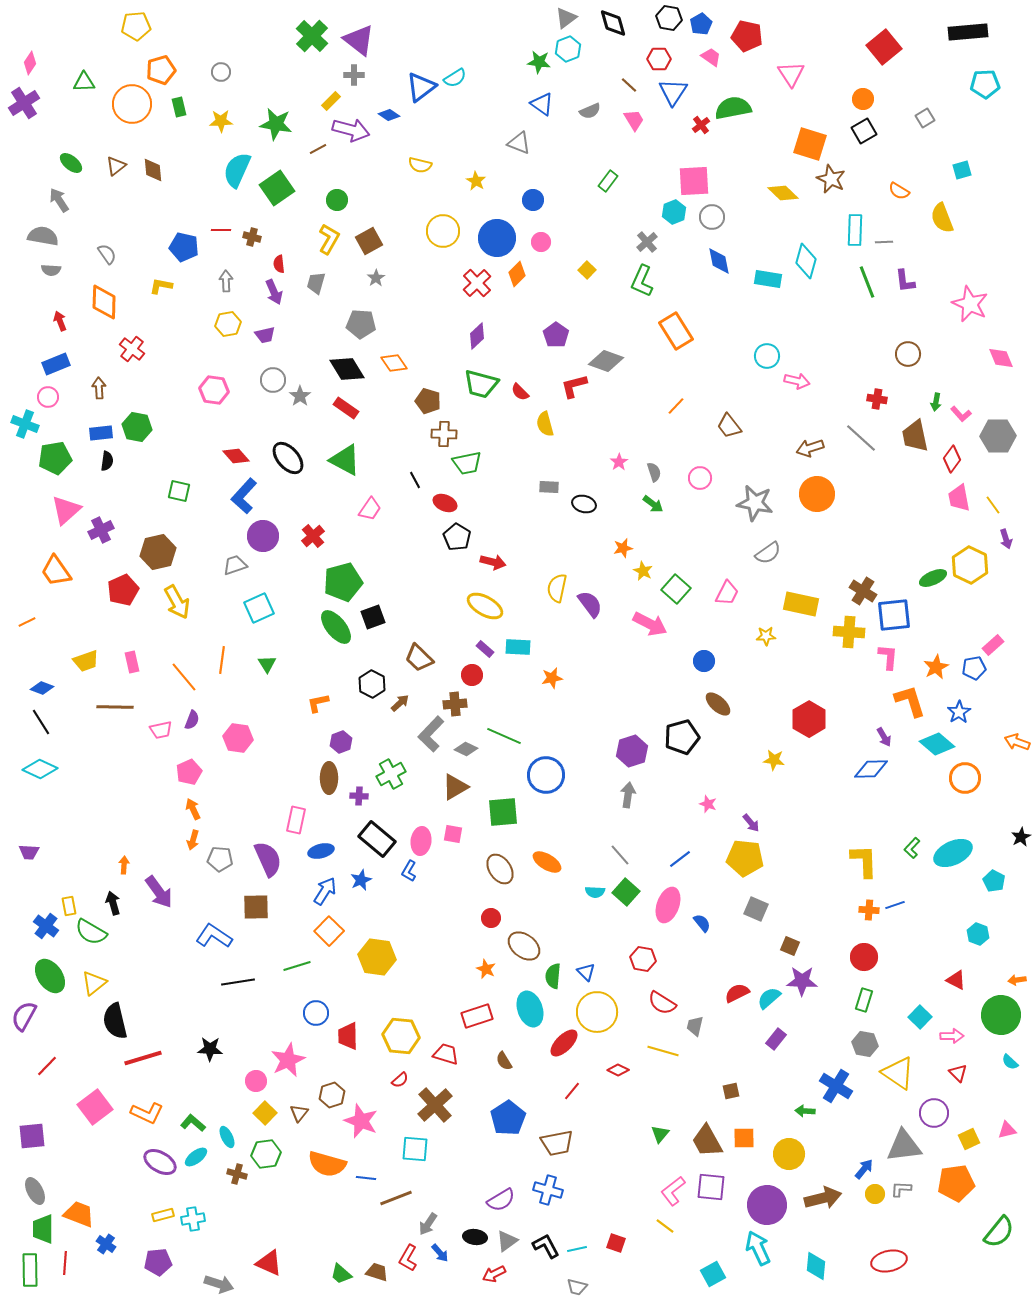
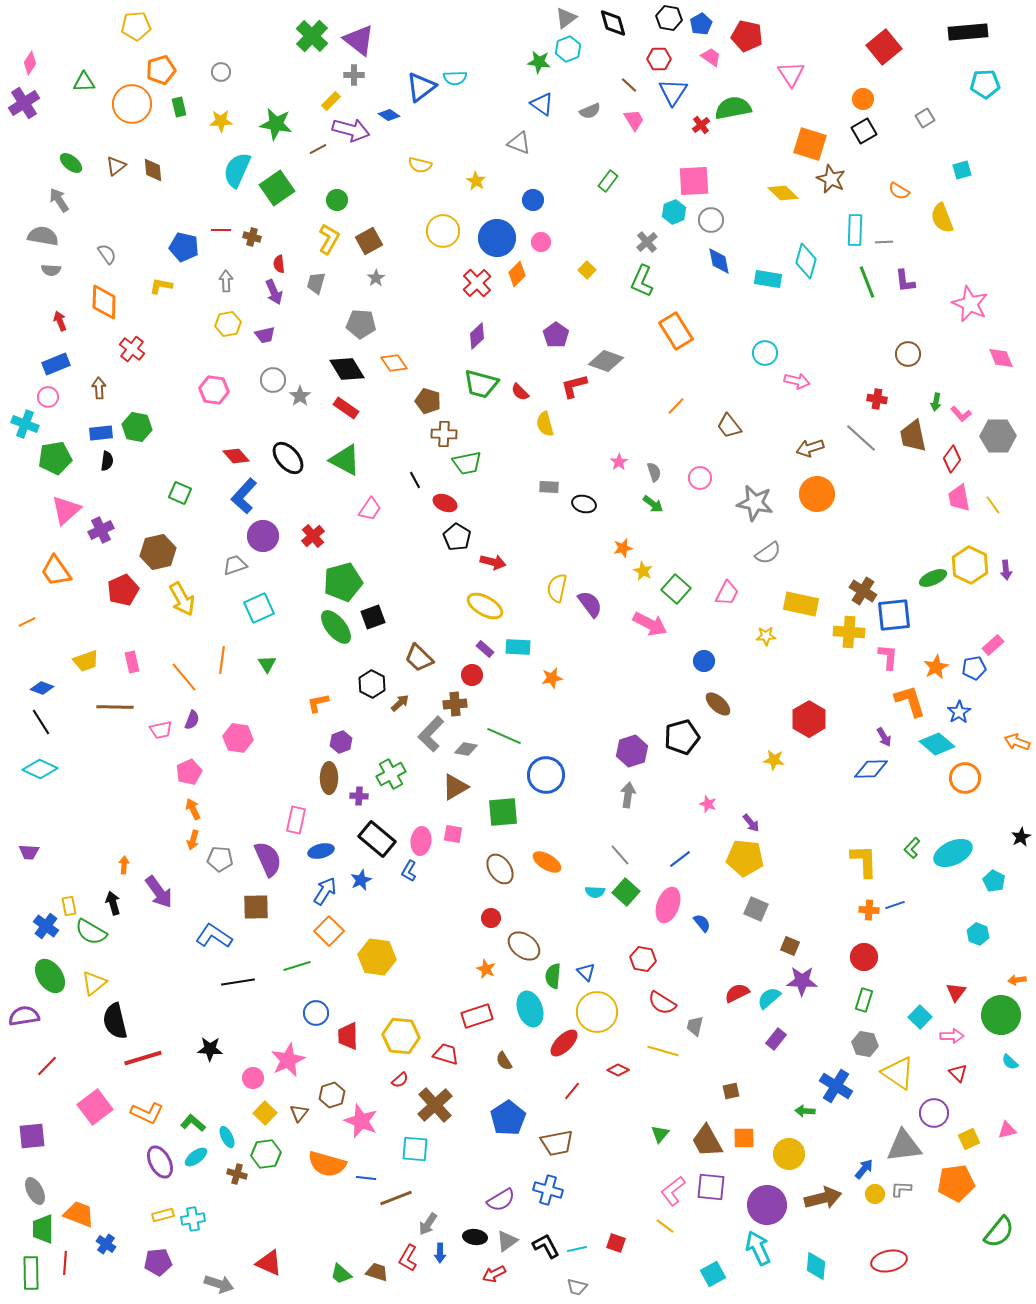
cyan semicircle at (455, 78): rotated 30 degrees clockwise
gray circle at (712, 217): moved 1 px left, 3 px down
cyan circle at (767, 356): moved 2 px left, 3 px up
brown trapezoid at (915, 436): moved 2 px left
green square at (179, 491): moved 1 px right, 2 px down; rotated 10 degrees clockwise
purple arrow at (1006, 539): moved 31 px down; rotated 12 degrees clockwise
yellow arrow at (177, 602): moved 5 px right, 3 px up
gray diamond at (466, 749): rotated 15 degrees counterclockwise
red triangle at (956, 980): moved 12 px down; rotated 40 degrees clockwise
purple semicircle at (24, 1016): rotated 52 degrees clockwise
pink circle at (256, 1081): moved 3 px left, 3 px up
purple ellipse at (160, 1162): rotated 32 degrees clockwise
blue arrow at (440, 1253): rotated 42 degrees clockwise
green rectangle at (30, 1270): moved 1 px right, 3 px down
